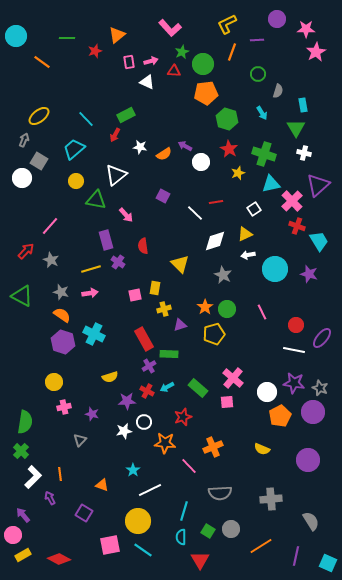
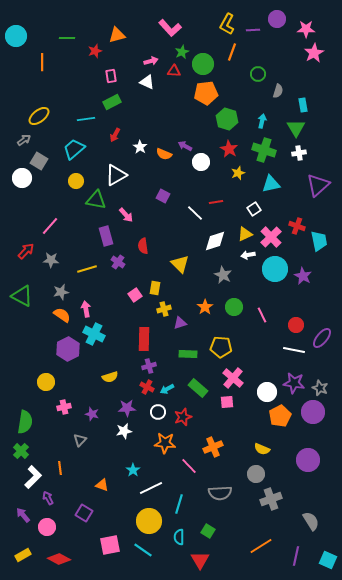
yellow L-shape at (227, 24): rotated 35 degrees counterclockwise
orange triangle at (117, 35): rotated 24 degrees clockwise
purple line at (257, 40): moved 4 px left, 10 px up
pink star at (316, 52): moved 2 px left, 1 px down
orange line at (42, 62): rotated 54 degrees clockwise
pink rectangle at (129, 62): moved 18 px left, 14 px down
cyan arrow at (262, 113): moved 8 px down; rotated 136 degrees counterclockwise
green rectangle at (126, 115): moved 14 px left, 13 px up
cyan line at (86, 119): rotated 54 degrees counterclockwise
gray arrow at (24, 140): rotated 32 degrees clockwise
white star at (140, 147): rotated 24 degrees clockwise
white cross at (304, 153): moved 5 px left; rotated 24 degrees counterclockwise
orange semicircle at (164, 154): rotated 56 degrees clockwise
green cross at (264, 154): moved 4 px up
white triangle at (116, 175): rotated 10 degrees clockwise
pink cross at (292, 201): moved 21 px left, 36 px down
purple rectangle at (106, 240): moved 4 px up
cyan trapezoid at (319, 241): rotated 20 degrees clockwise
gray star at (51, 260): rotated 21 degrees counterclockwise
yellow line at (91, 269): moved 4 px left
purple star at (309, 274): moved 6 px left, 2 px down; rotated 12 degrees clockwise
gray star at (61, 292): rotated 28 degrees counterclockwise
pink arrow at (90, 293): moved 4 px left, 16 px down; rotated 91 degrees counterclockwise
pink square at (135, 295): rotated 24 degrees counterclockwise
green circle at (227, 309): moved 7 px right, 2 px up
pink line at (262, 312): moved 3 px down
purple triangle at (180, 325): moved 2 px up
yellow pentagon at (214, 334): moved 7 px right, 13 px down; rotated 20 degrees clockwise
red rectangle at (144, 339): rotated 30 degrees clockwise
purple hexagon at (63, 342): moved 5 px right, 7 px down; rotated 15 degrees clockwise
green rectangle at (169, 354): moved 19 px right
purple cross at (149, 366): rotated 16 degrees clockwise
yellow circle at (54, 382): moved 8 px left
cyan arrow at (167, 387): moved 2 px down
red cross at (147, 391): moved 4 px up
purple star at (127, 401): moved 7 px down
white circle at (144, 422): moved 14 px right, 10 px up
orange line at (60, 474): moved 6 px up
white line at (150, 490): moved 1 px right, 2 px up
purple arrow at (50, 498): moved 2 px left
gray cross at (271, 499): rotated 15 degrees counterclockwise
cyan line at (184, 511): moved 5 px left, 7 px up
yellow circle at (138, 521): moved 11 px right
gray circle at (231, 529): moved 25 px right, 55 px up
pink circle at (13, 535): moved 34 px right, 8 px up
cyan semicircle at (181, 537): moved 2 px left
cyan square at (328, 563): moved 3 px up
